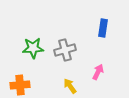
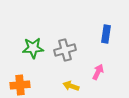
blue rectangle: moved 3 px right, 6 px down
yellow arrow: moved 1 px right; rotated 35 degrees counterclockwise
